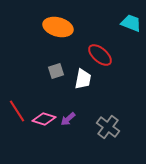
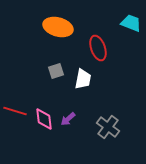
red ellipse: moved 2 px left, 7 px up; rotated 30 degrees clockwise
red line: moved 2 px left; rotated 40 degrees counterclockwise
pink diamond: rotated 65 degrees clockwise
